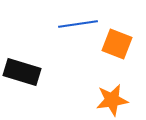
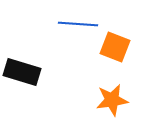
blue line: rotated 12 degrees clockwise
orange square: moved 2 px left, 3 px down
